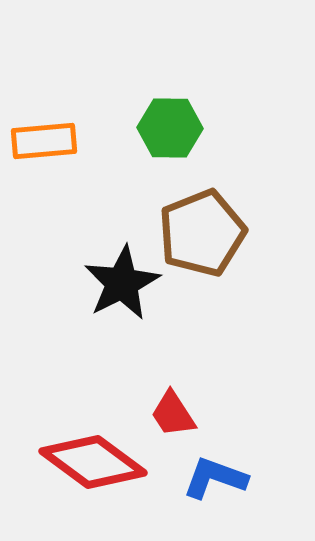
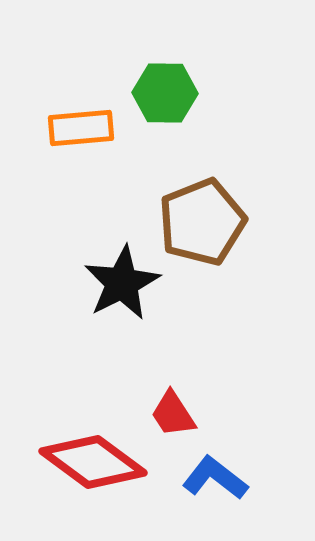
green hexagon: moved 5 px left, 35 px up
orange rectangle: moved 37 px right, 13 px up
brown pentagon: moved 11 px up
blue L-shape: rotated 18 degrees clockwise
